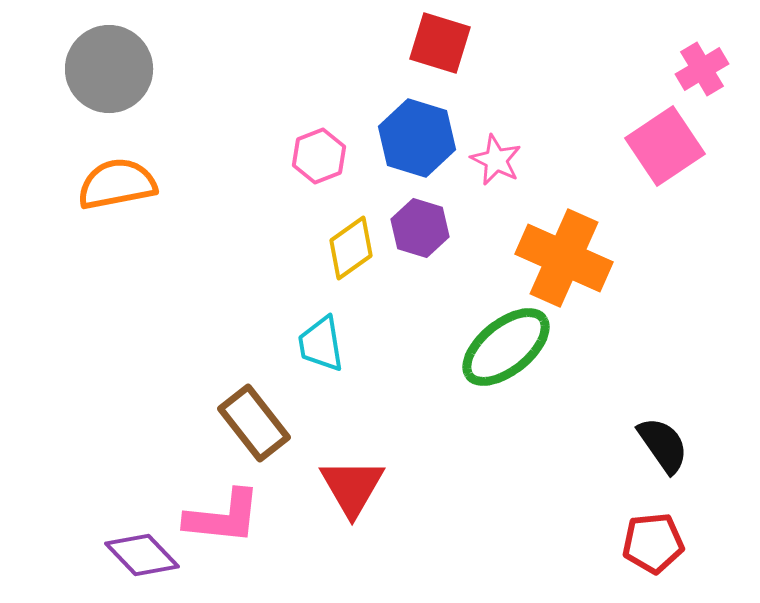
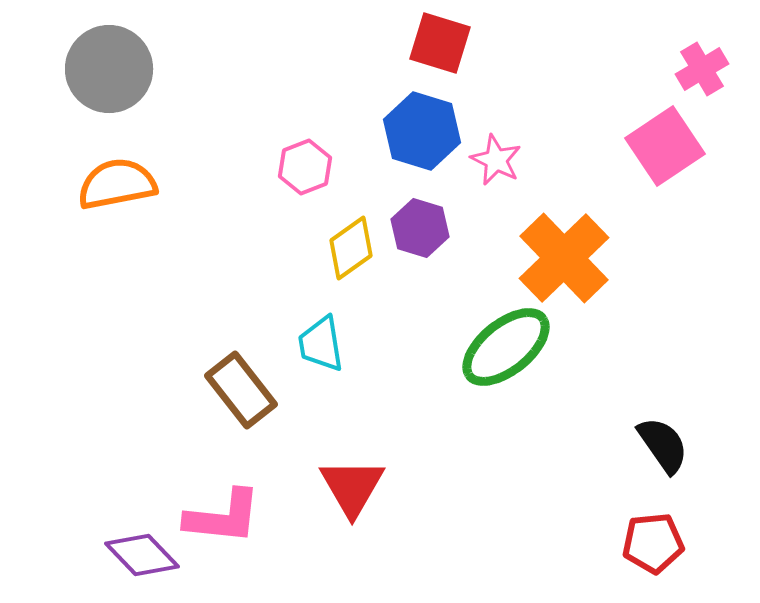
blue hexagon: moved 5 px right, 7 px up
pink hexagon: moved 14 px left, 11 px down
orange cross: rotated 22 degrees clockwise
brown rectangle: moved 13 px left, 33 px up
